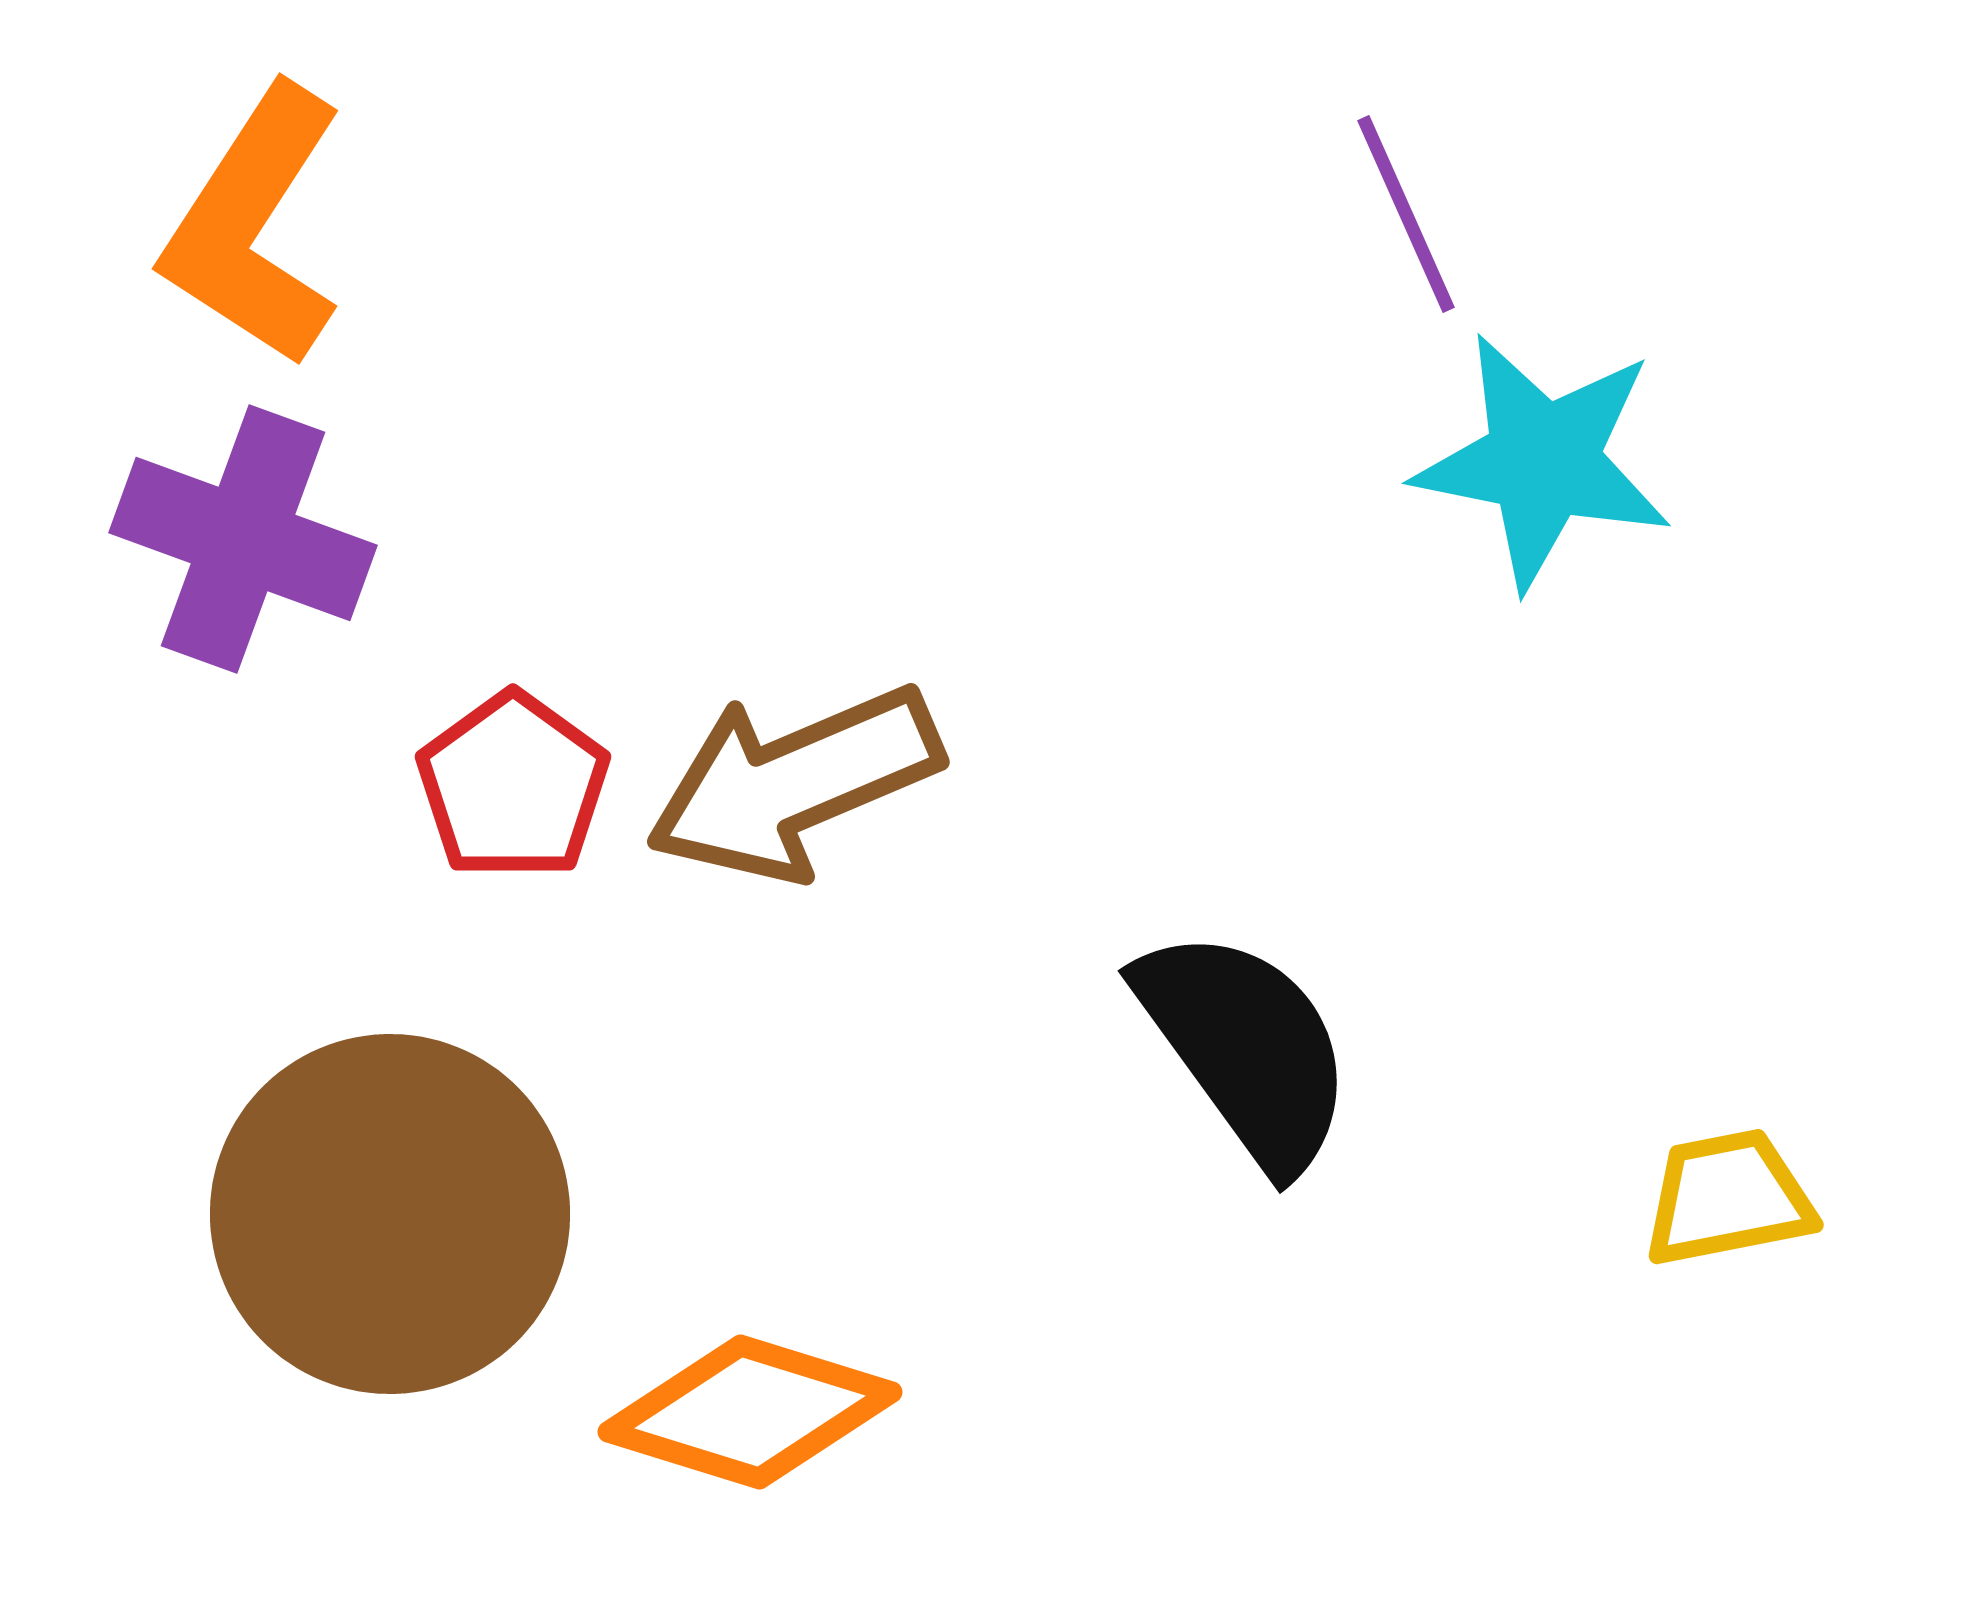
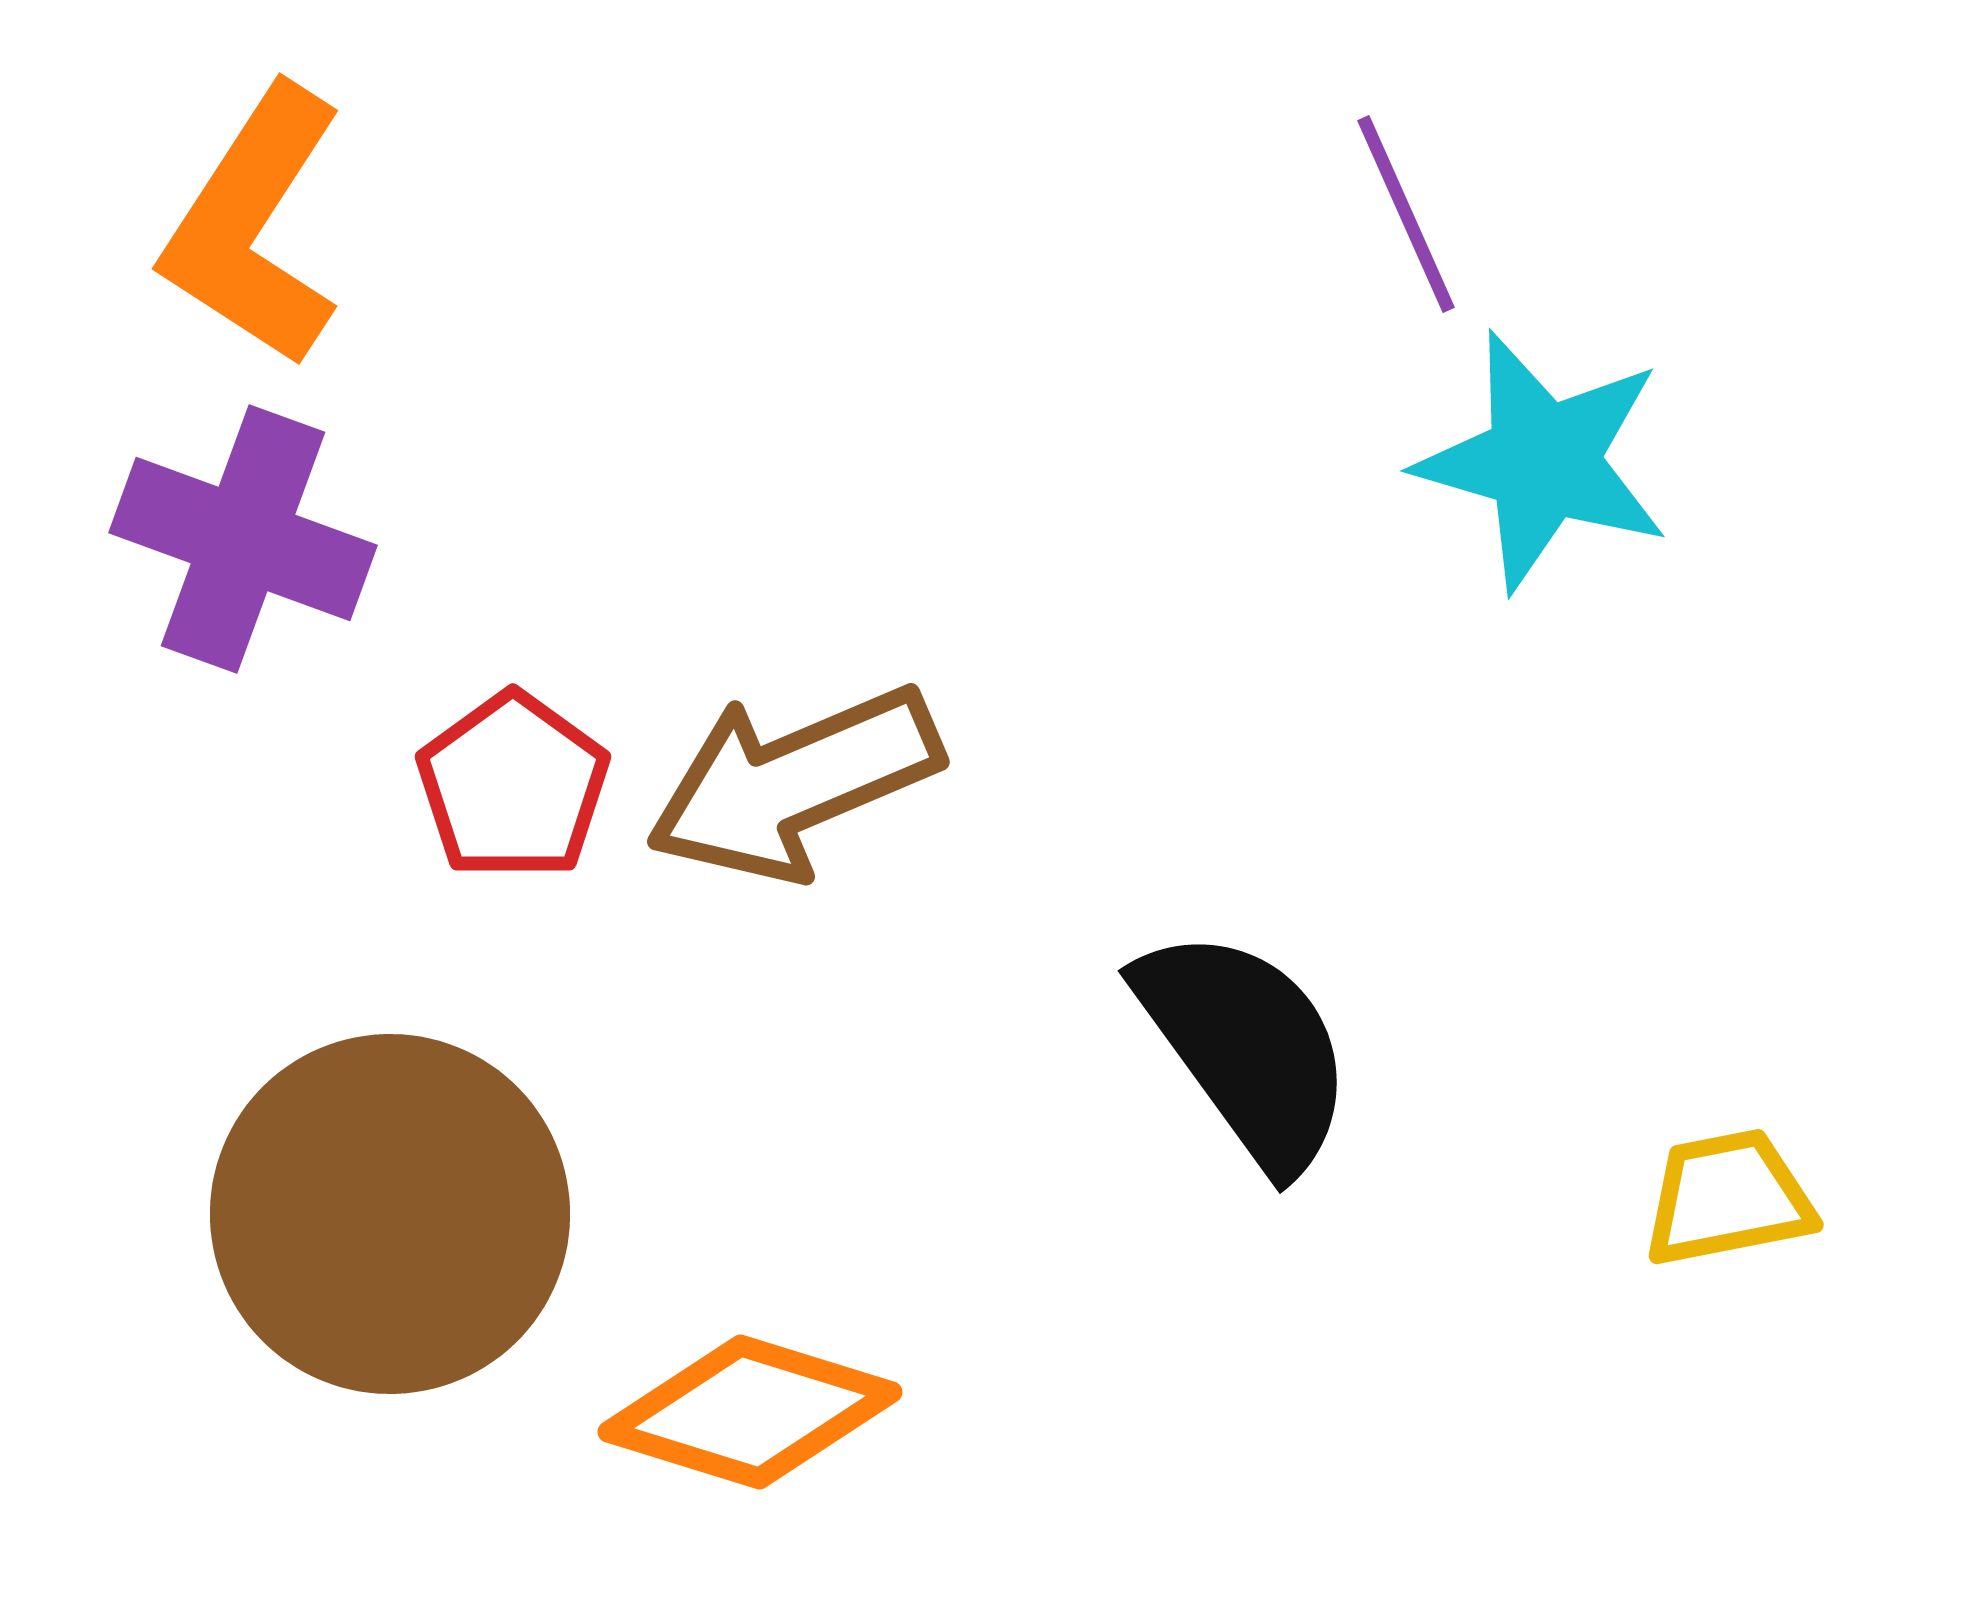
cyan star: rotated 5 degrees clockwise
